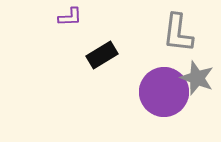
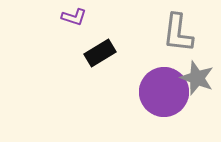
purple L-shape: moved 4 px right; rotated 20 degrees clockwise
black rectangle: moved 2 px left, 2 px up
